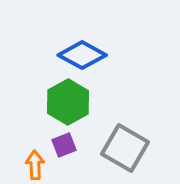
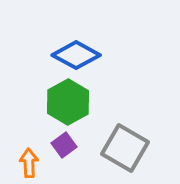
blue diamond: moved 6 px left
purple square: rotated 15 degrees counterclockwise
orange arrow: moved 6 px left, 2 px up
